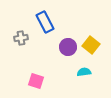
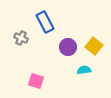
gray cross: rotated 32 degrees clockwise
yellow square: moved 3 px right, 1 px down
cyan semicircle: moved 2 px up
